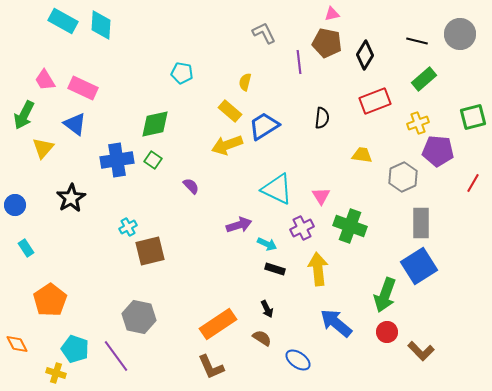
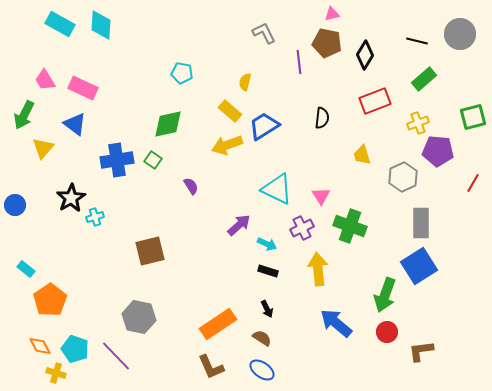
cyan rectangle at (63, 21): moved 3 px left, 3 px down
green diamond at (155, 124): moved 13 px right
yellow trapezoid at (362, 155): rotated 115 degrees counterclockwise
purple semicircle at (191, 186): rotated 12 degrees clockwise
purple arrow at (239, 225): rotated 25 degrees counterclockwise
cyan cross at (128, 227): moved 33 px left, 10 px up; rotated 12 degrees clockwise
cyan rectangle at (26, 248): moved 21 px down; rotated 18 degrees counterclockwise
black rectangle at (275, 269): moved 7 px left, 2 px down
orange diamond at (17, 344): moved 23 px right, 2 px down
brown L-shape at (421, 351): rotated 128 degrees clockwise
purple line at (116, 356): rotated 8 degrees counterclockwise
blue ellipse at (298, 360): moved 36 px left, 10 px down
